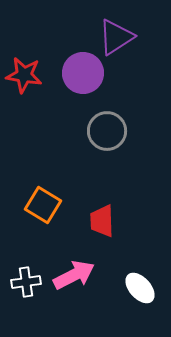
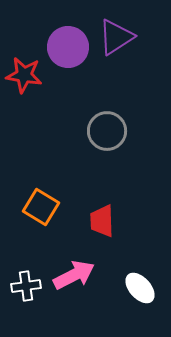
purple circle: moved 15 px left, 26 px up
orange square: moved 2 px left, 2 px down
white cross: moved 4 px down
